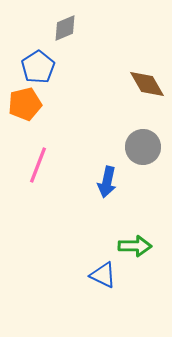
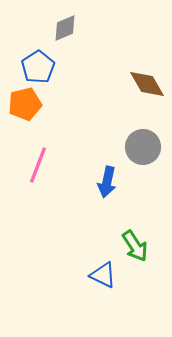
green arrow: rotated 56 degrees clockwise
